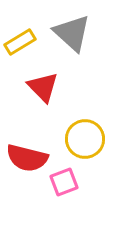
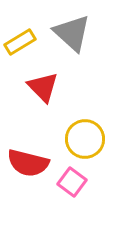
red semicircle: moved 1 px right, 5 px down
pink square: moved 8 px right; rotated 32 degrees counterclockwise
